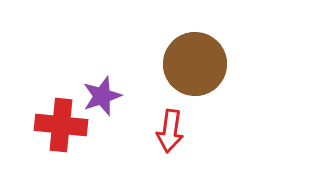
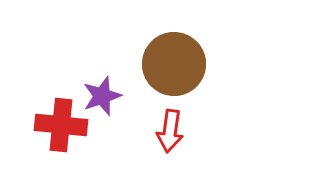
brown circle: moved 21 px left
